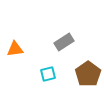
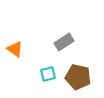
orange triangle: rotated 42 degrees clockwise
brown pentagon: moved 10 px left, 3 px down; rotated 25 degrees counterclockwise
